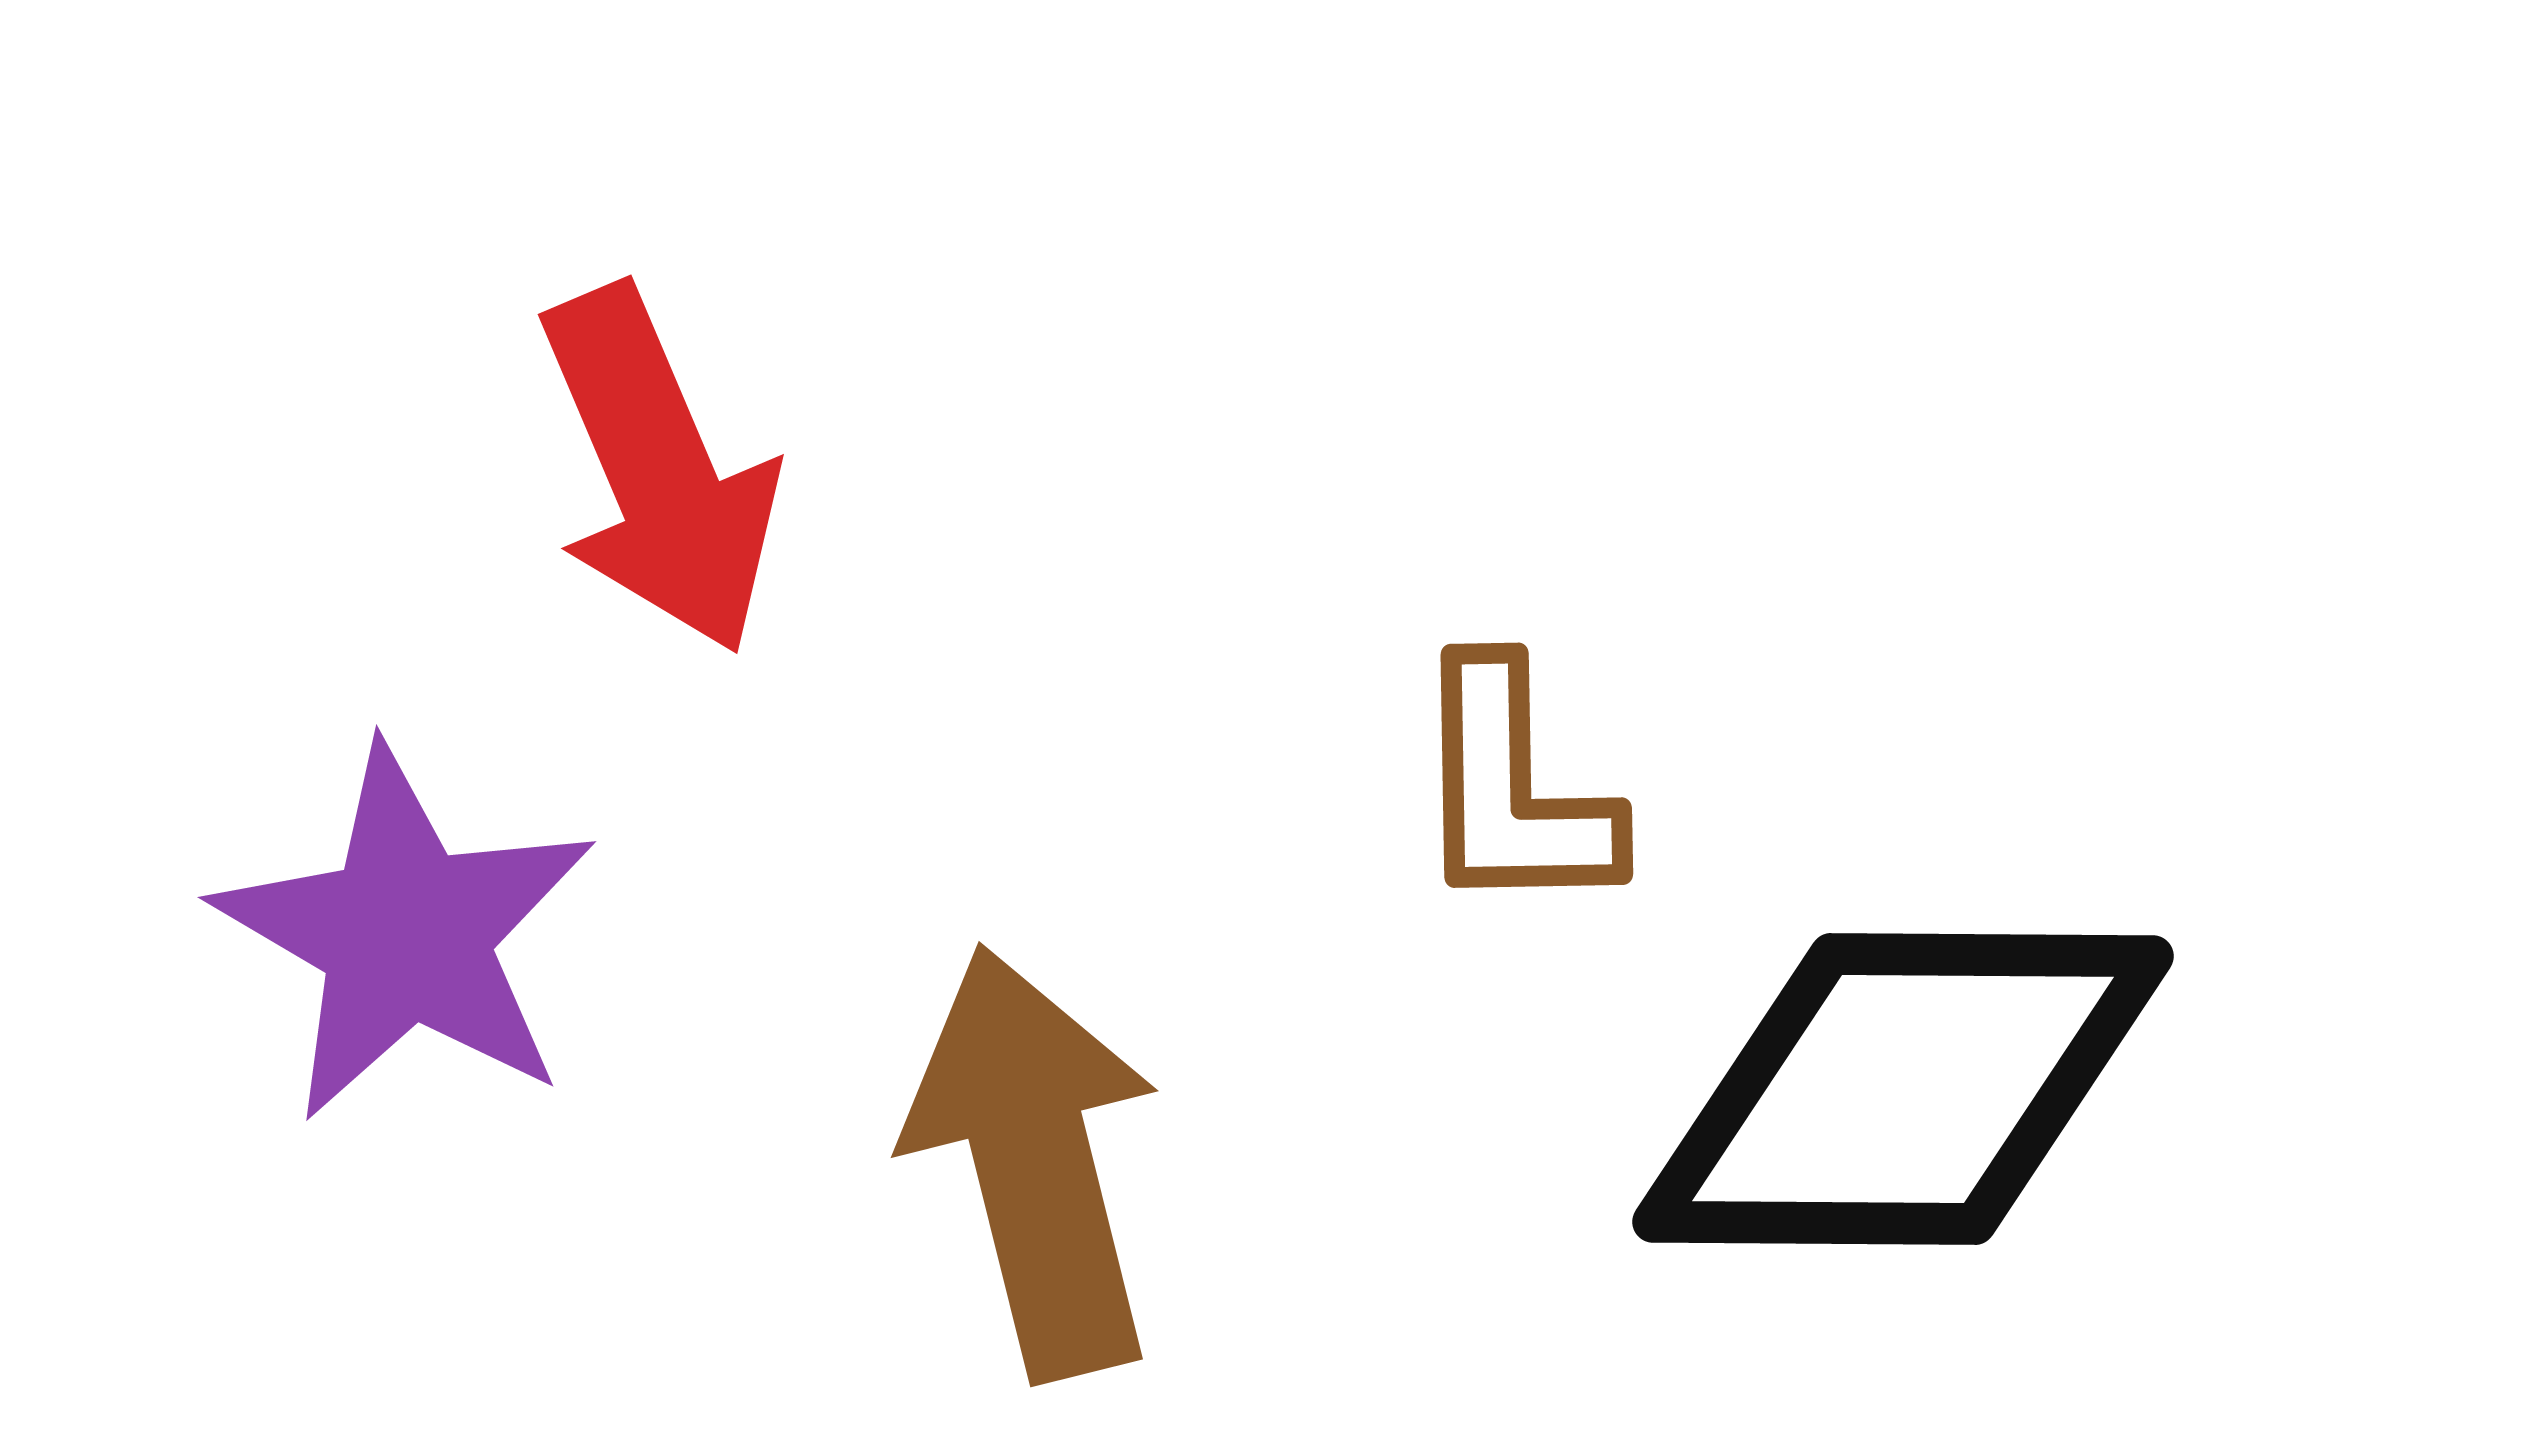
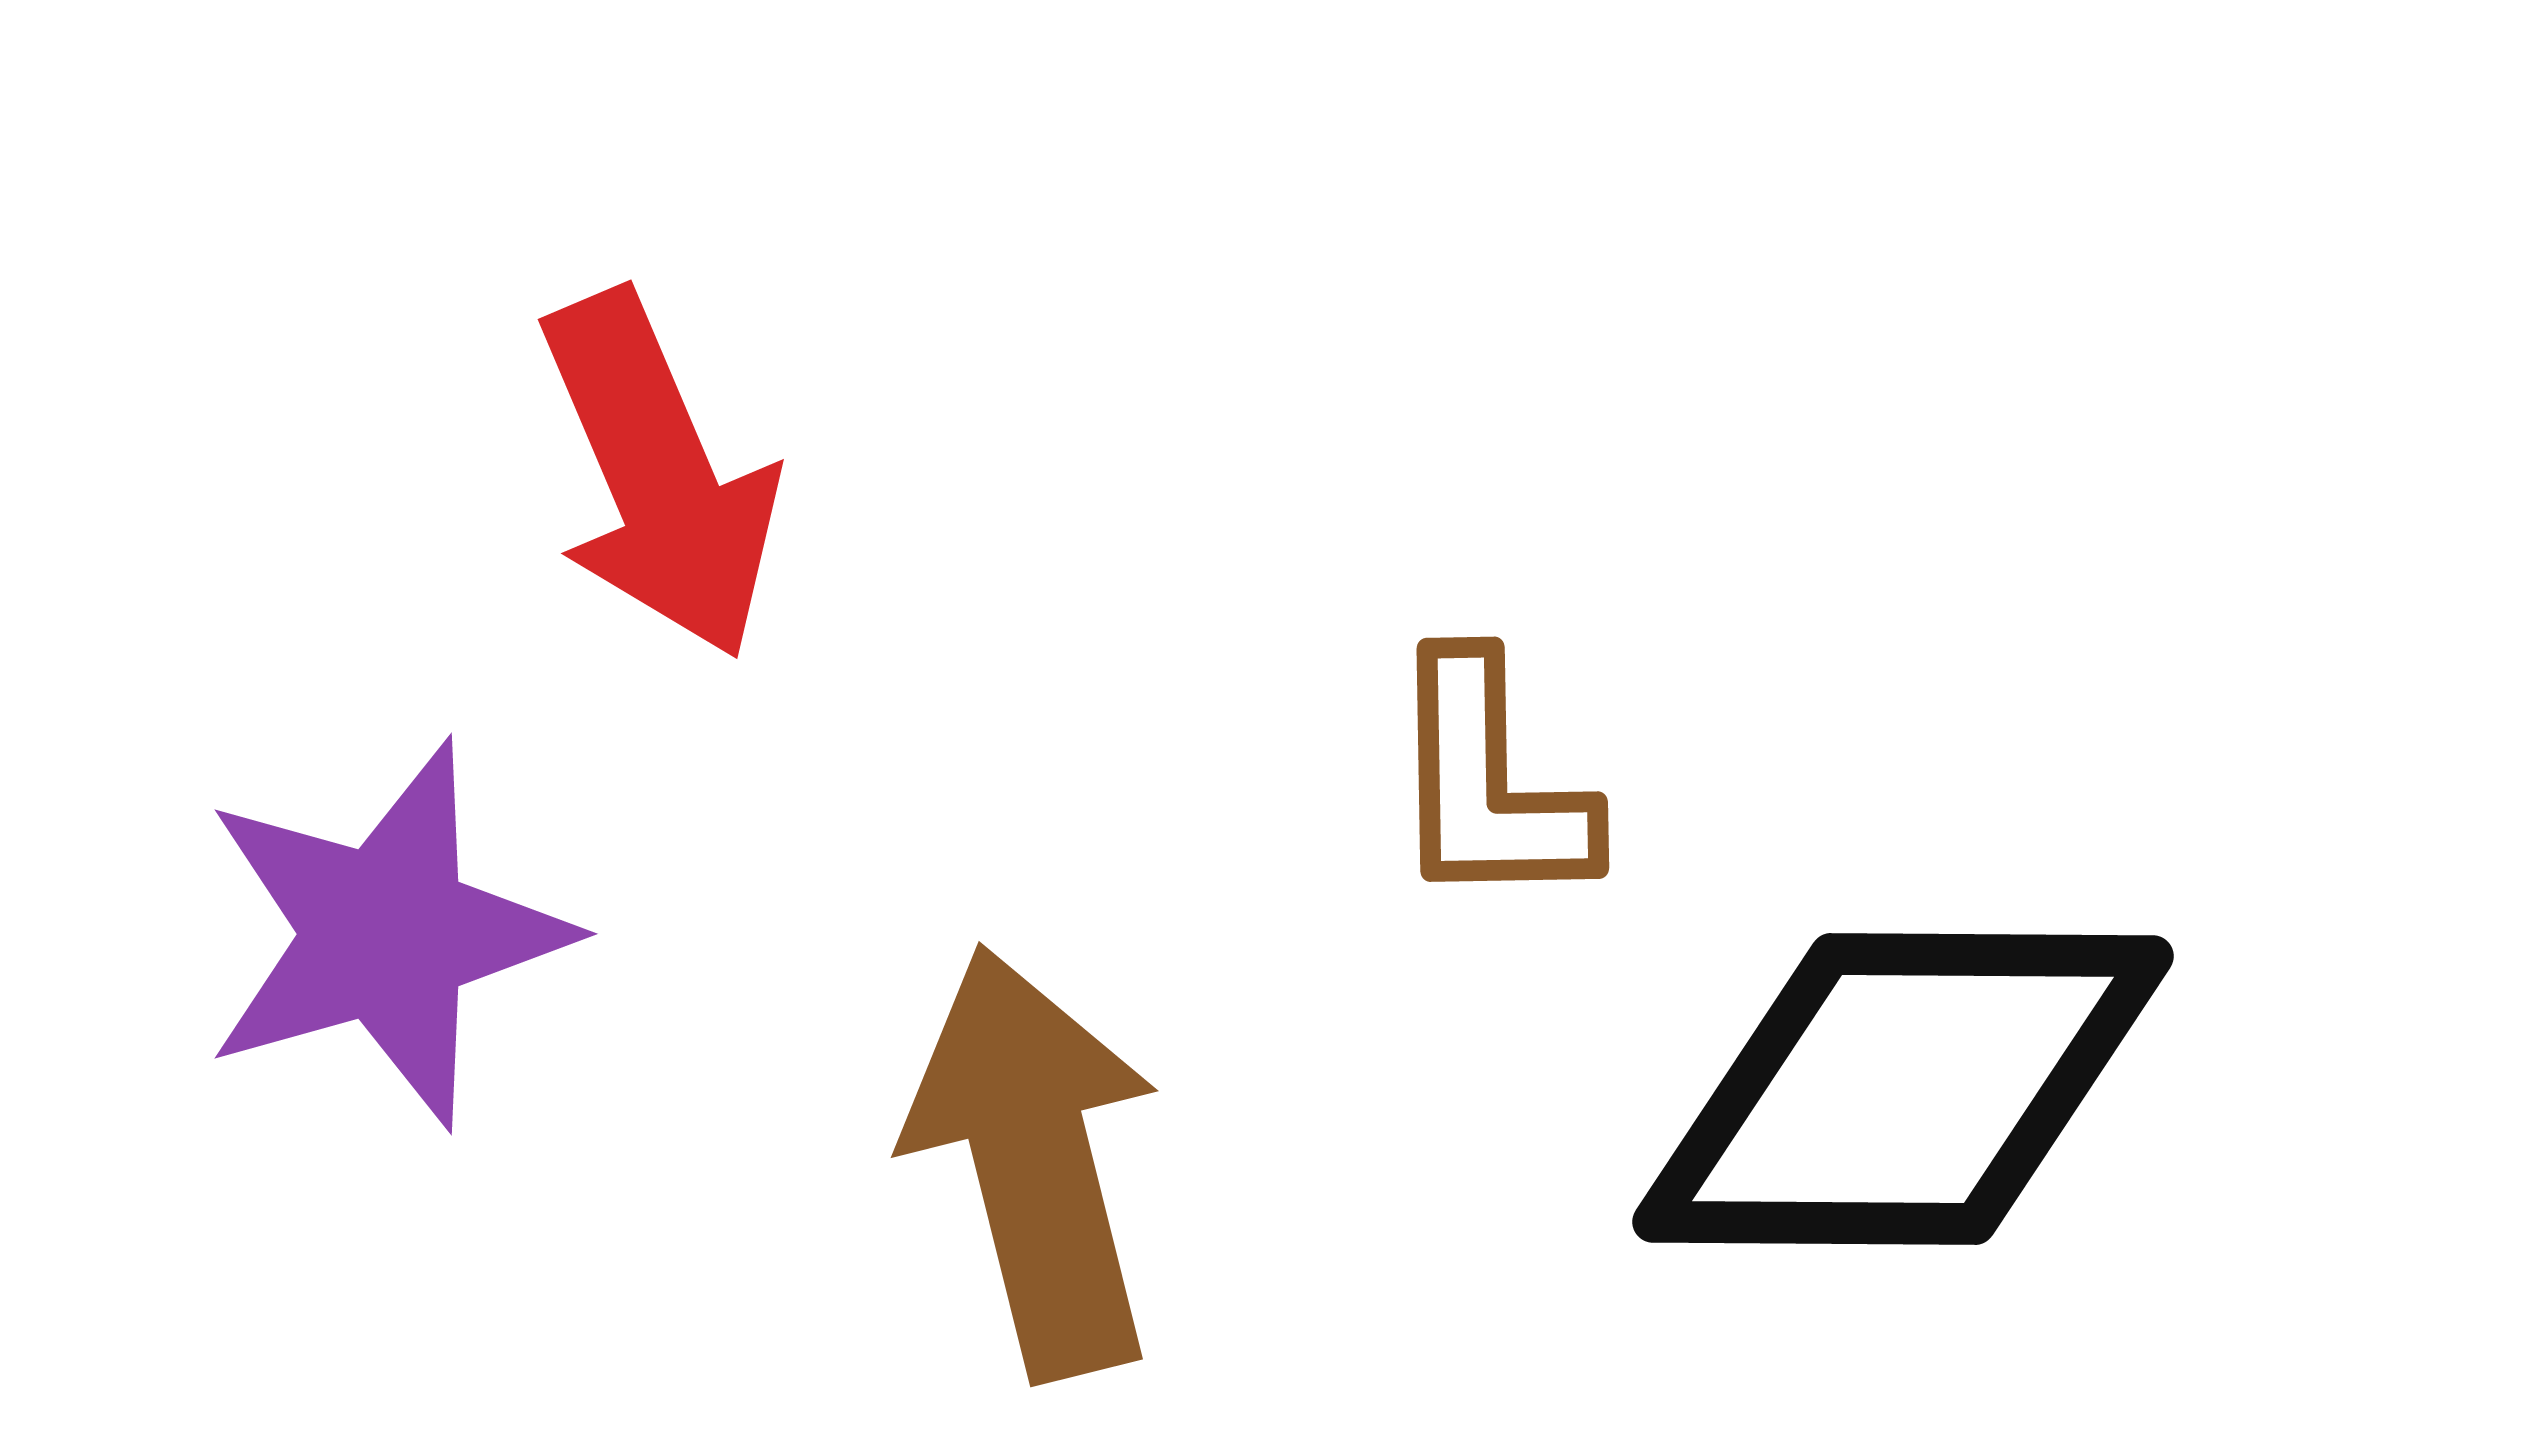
red arrow: moved 5 px down
brown L-shape: moved 24 px left, 6 px up
purple star: moved 20 px left; rotated 26 degrees clockwise
